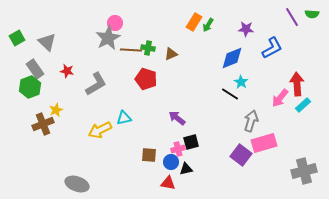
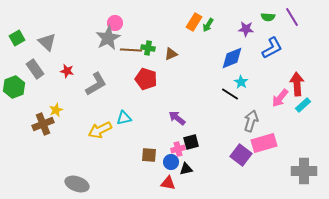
green semicircle: moved 44 px left, 3 px down
green hexagon: moved 16 px left
gray cross: rotated 15 degrees clockwise
